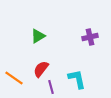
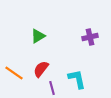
orange line: moved 5 px up
purple line: moved 1 px right, 1 px down
